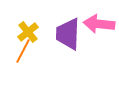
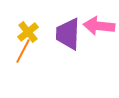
pink arrow: moved 2 px down
